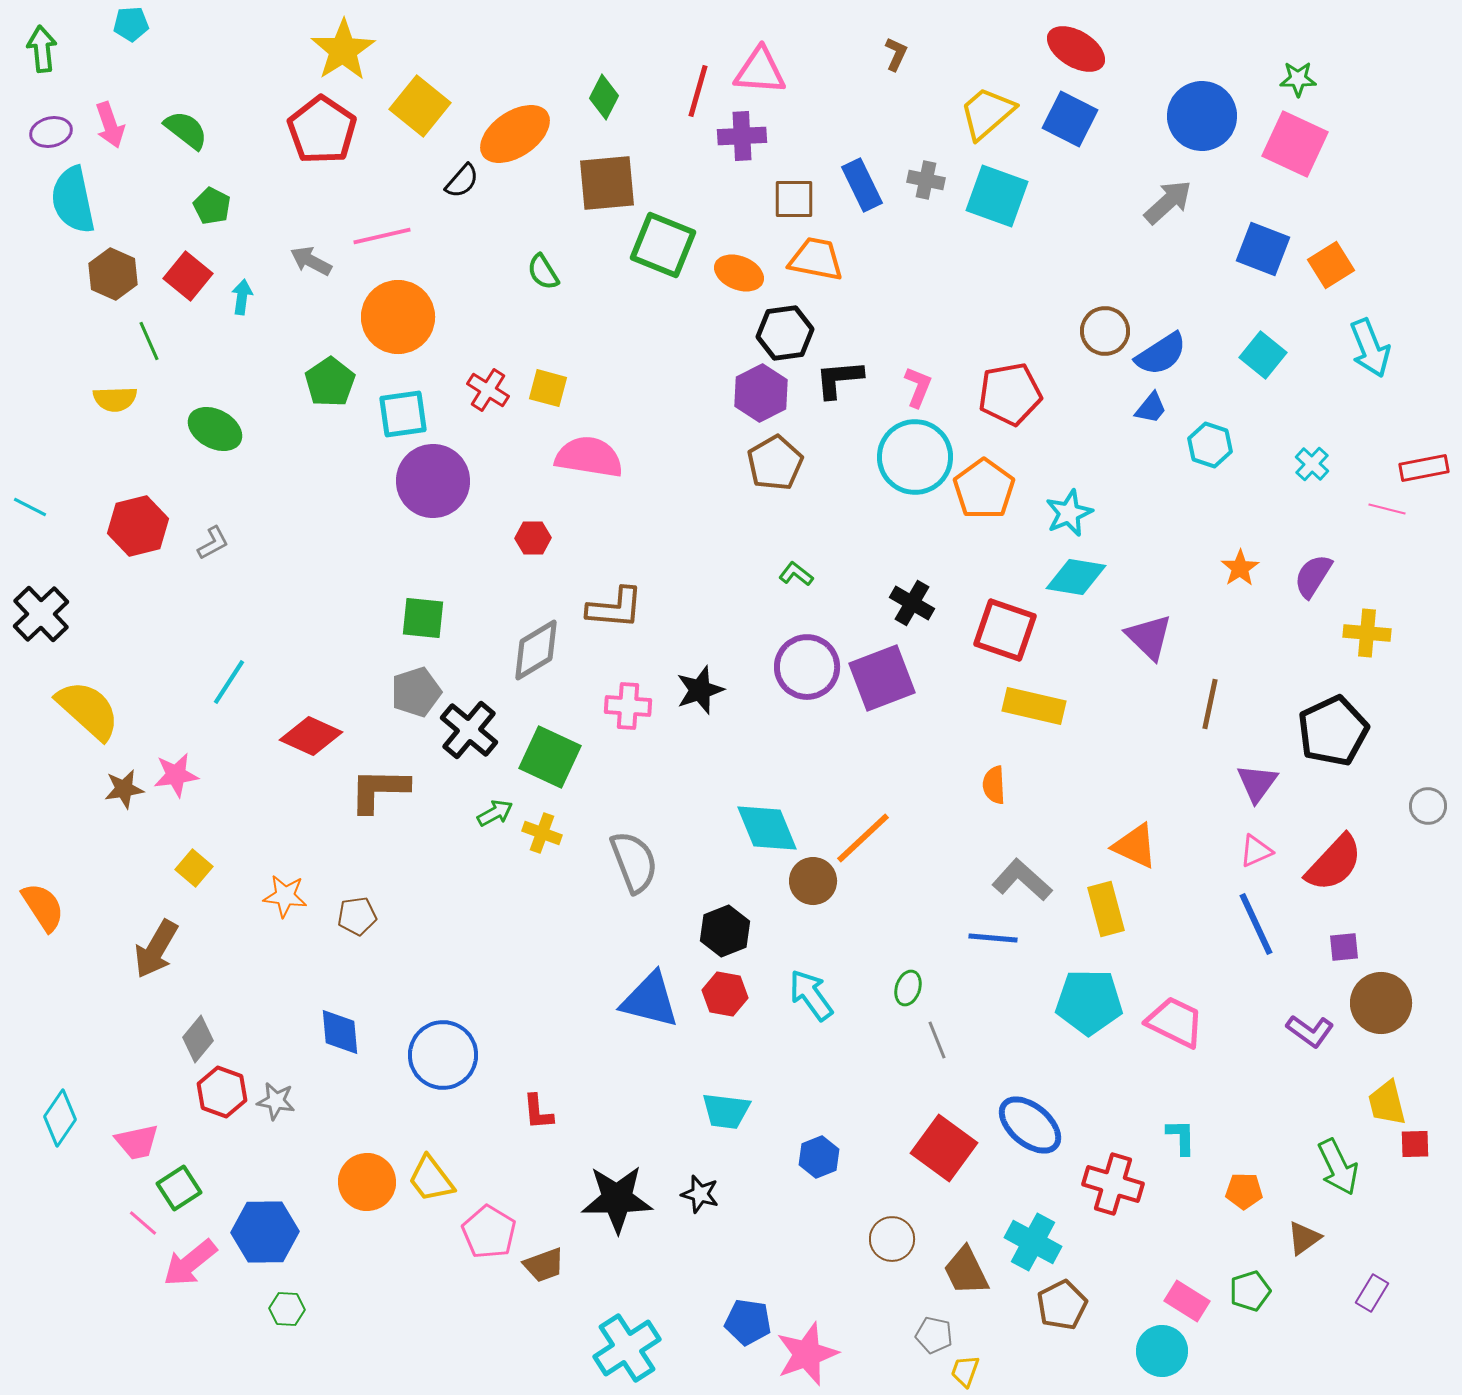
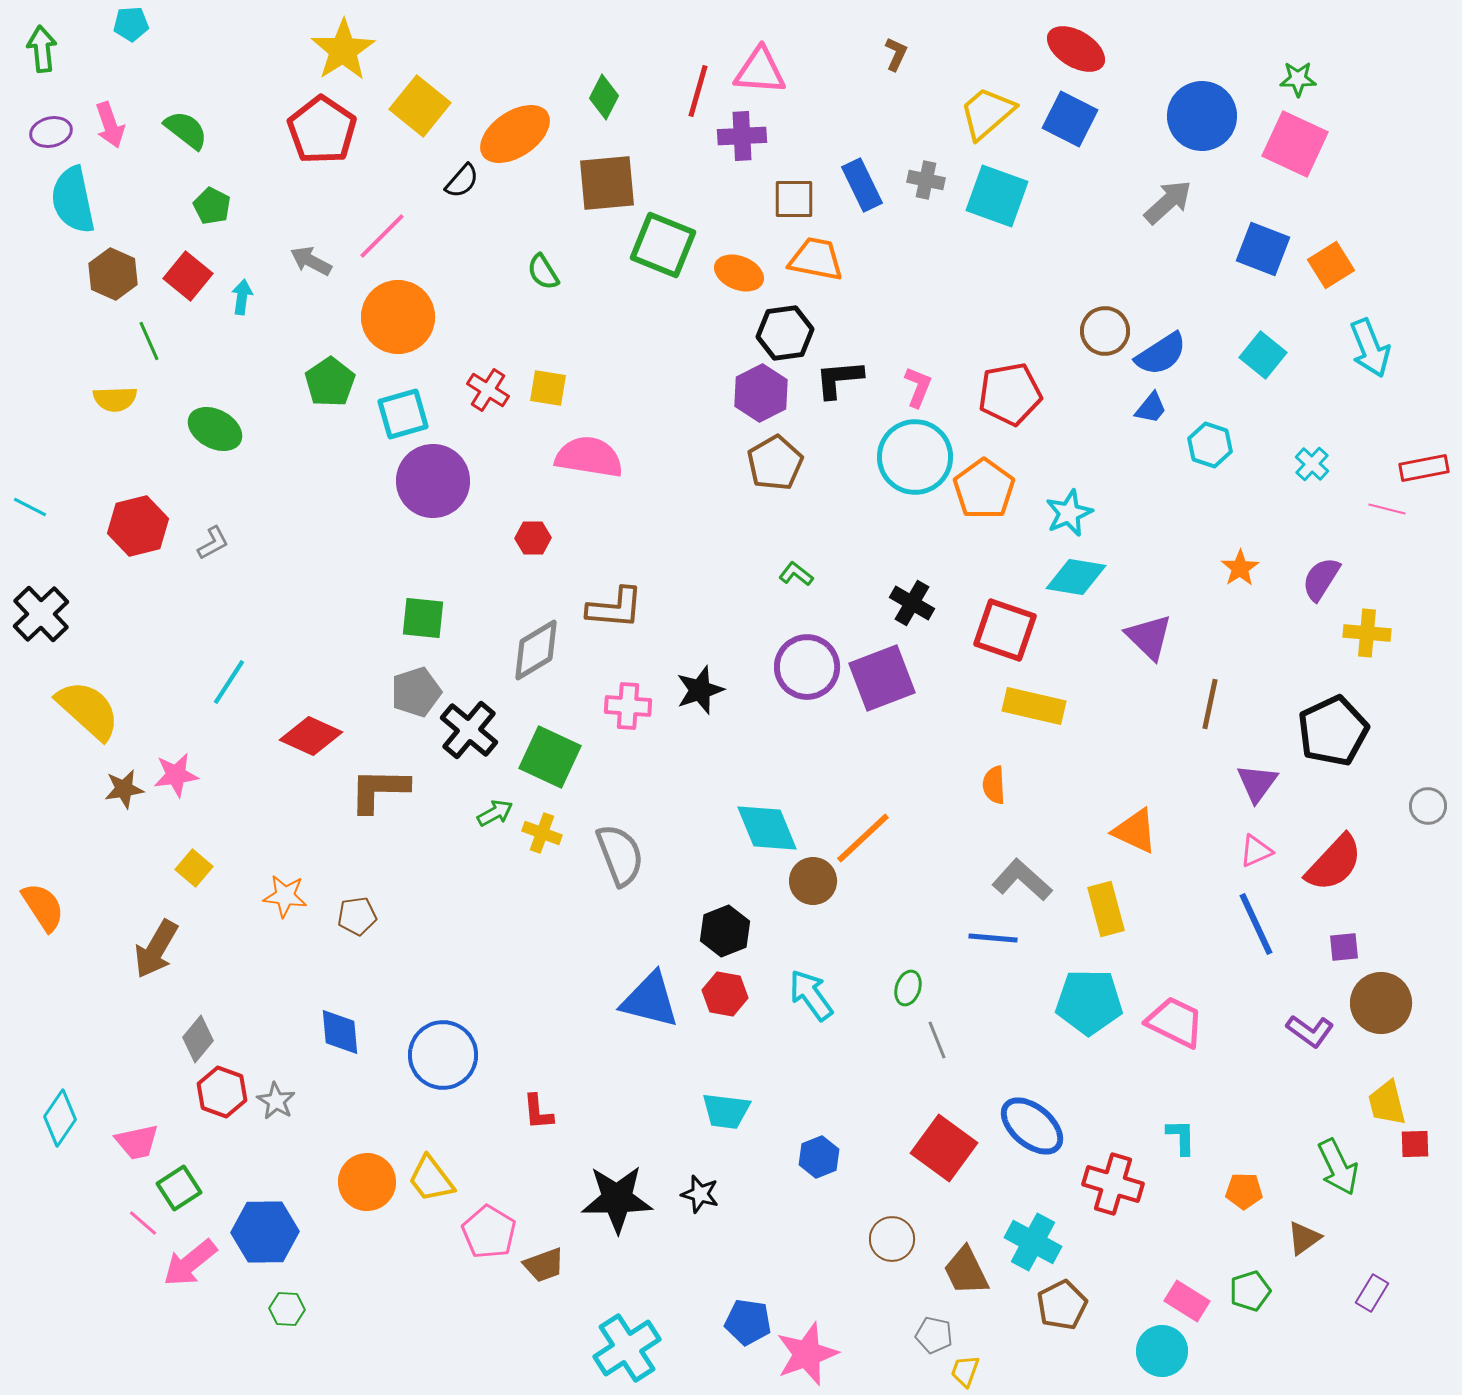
pink line at (382, 236): rotated 32 degrees counterclockwise
yellow square at (548, 388): rotated 6 degrees counterclockwise
cyan square at (403, 414): rotated 8 degrees counterclockwise
purple semicircle at (1313, 576): moved 8 px right, 3 px down
orange triangle at (1135, 846): moved 15 px up
gray semicircle at (634, 862): moved 14 px left, 7 px up
gray star at (276, 1101): rotated 21 degrees clockwise
blue ellipse at (1030, 1125): moved 2 px right, 1 px down
